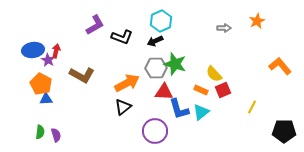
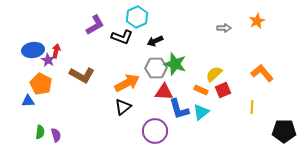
cyan hexagon: moved 24 px left, 4 px up
orange L-shape: moved 18 px left, 7 px down
yellow semicircle: rotated 90 degrees clockwise
blue triangle: moved 18 px left, 2 px down
yellow line: rotated 24 degrees counterclockwise
